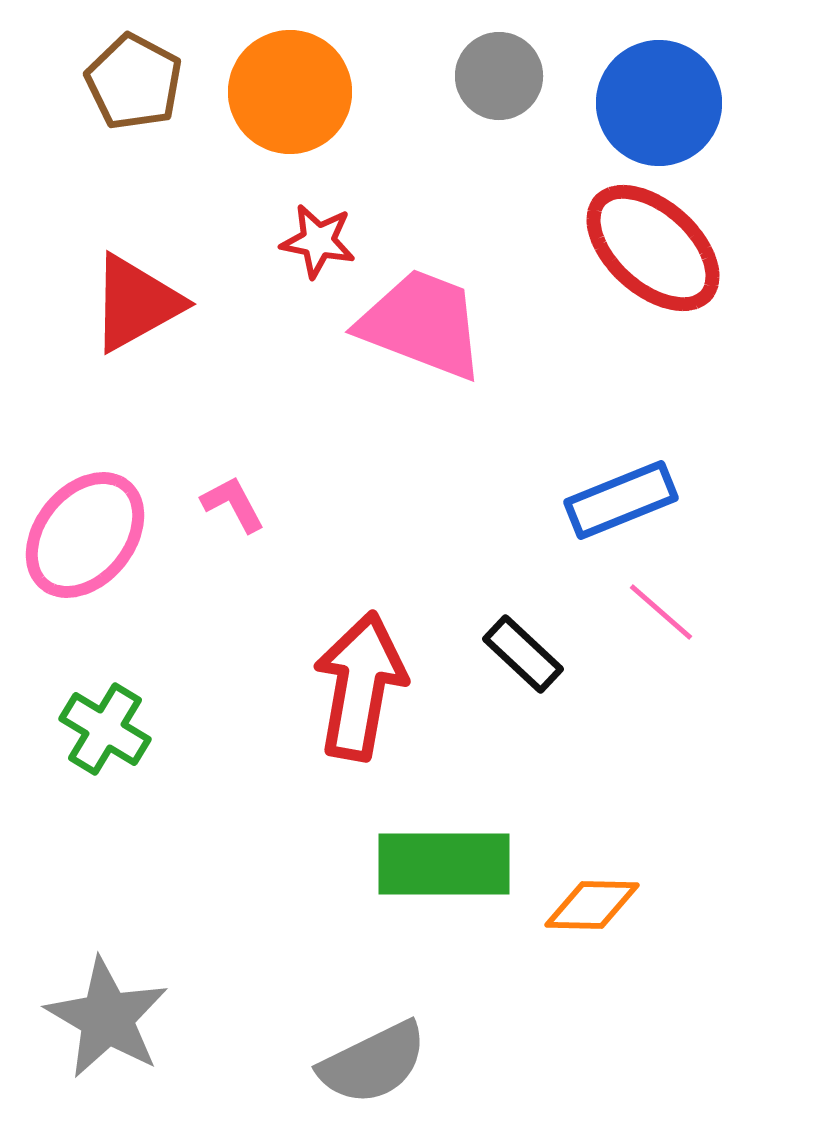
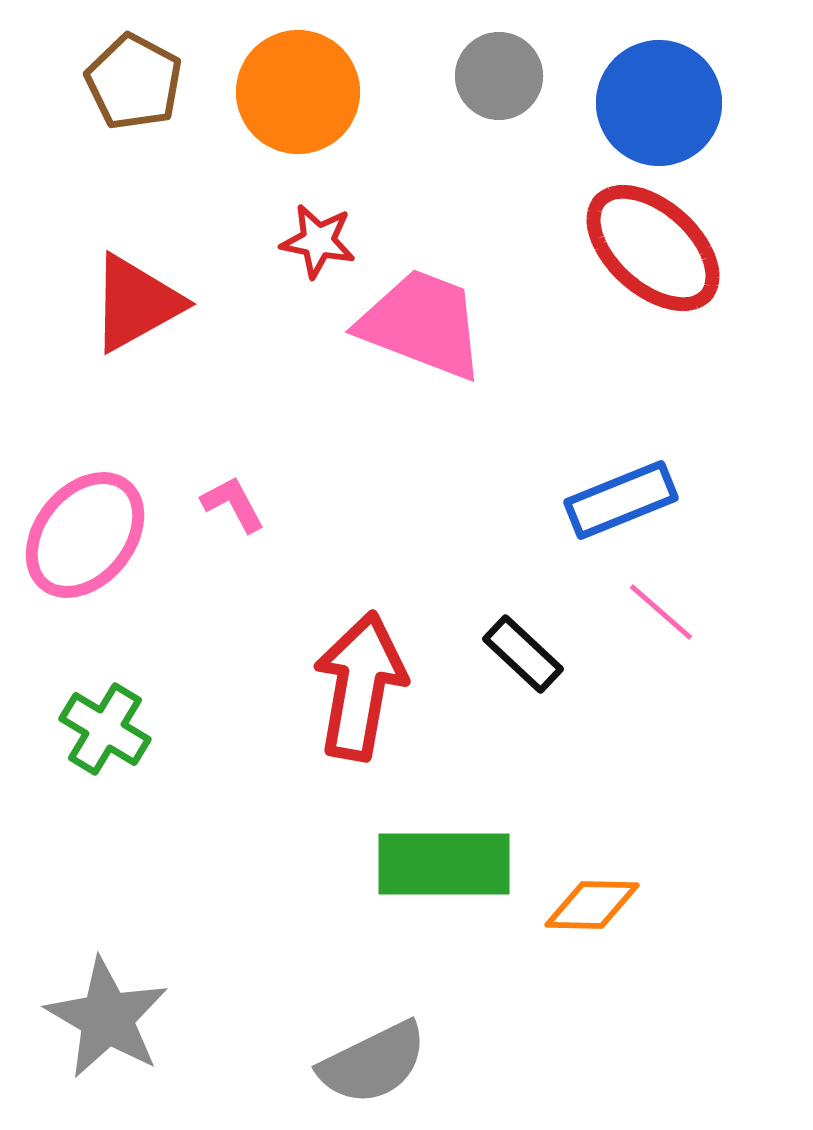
orange circle: moved 8 px right
